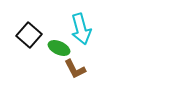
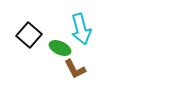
green ellipse: moved 1 px right
